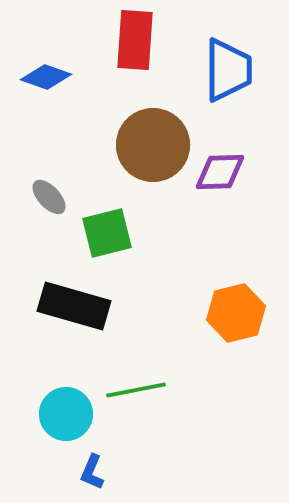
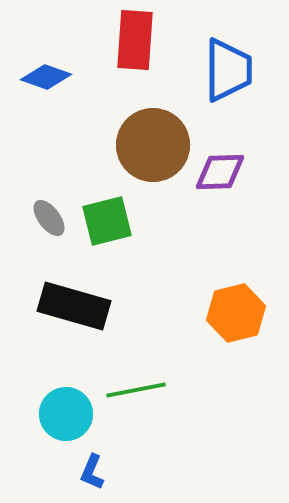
gray ellipse: moved 21 px down; rotated 6 degrees clockwise
green square: moved 12 px up
